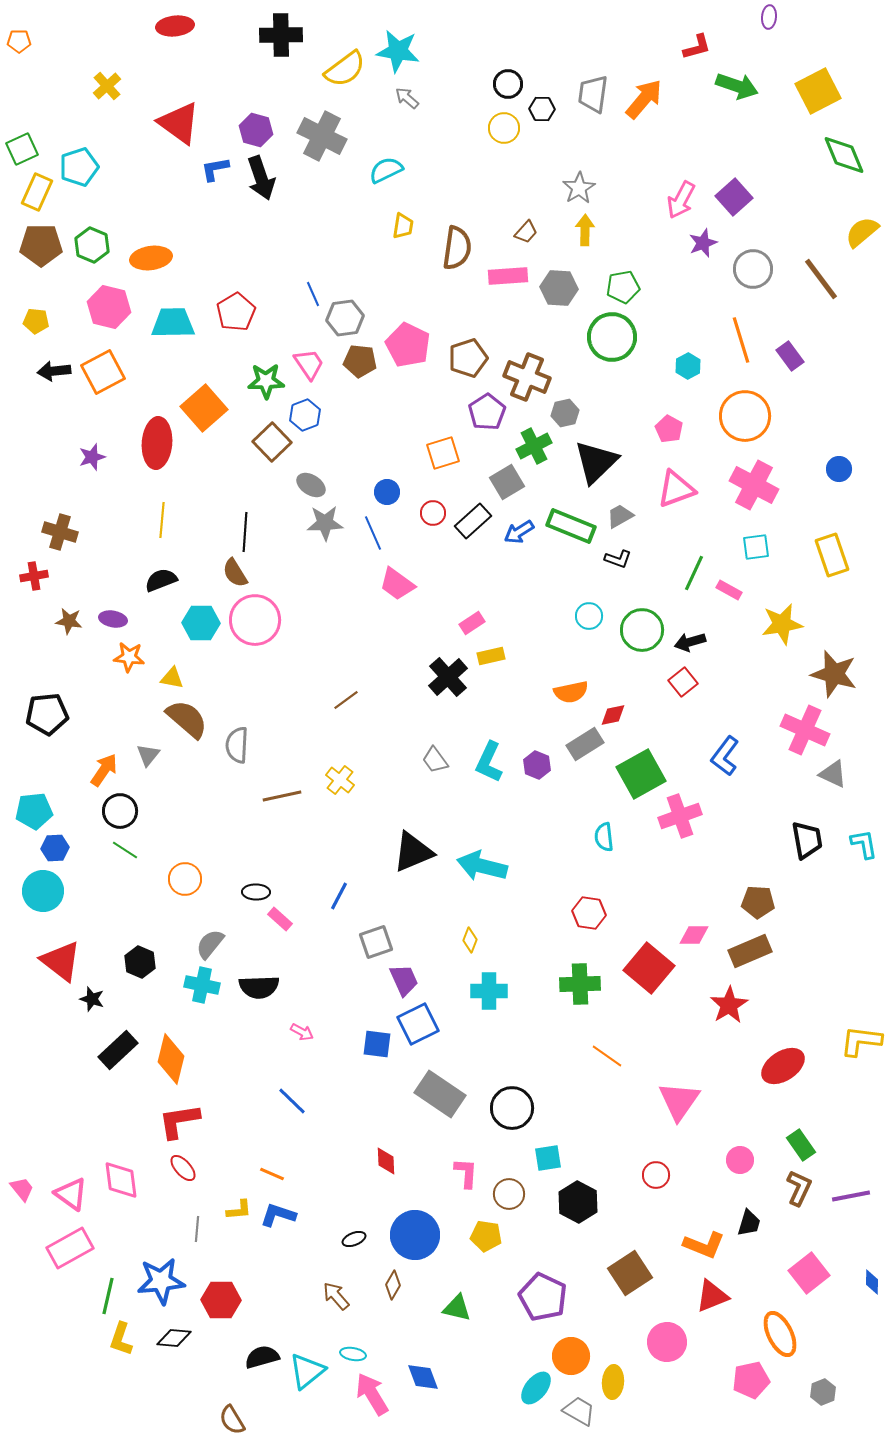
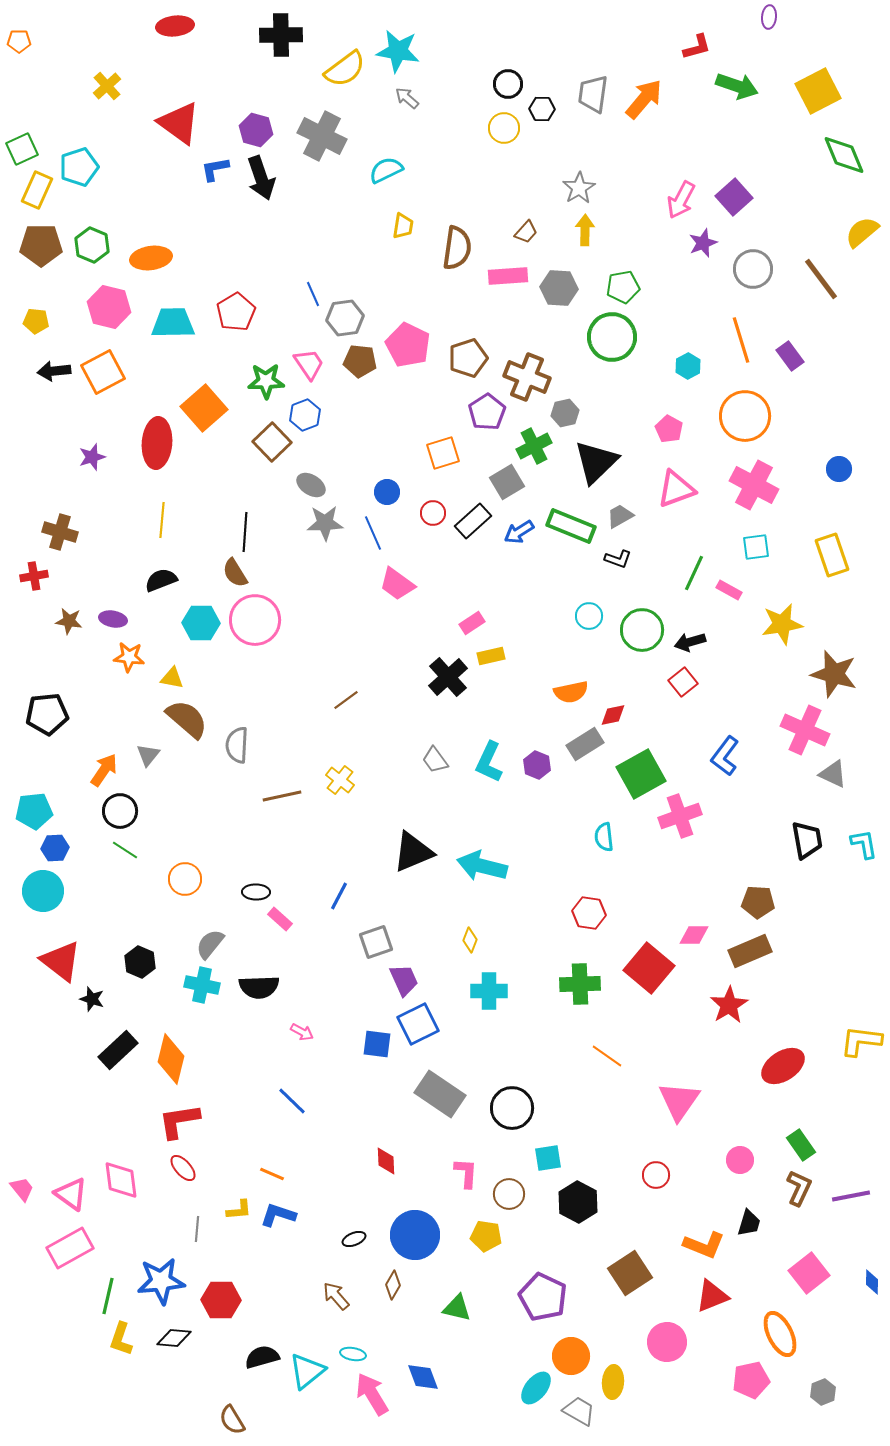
yellow rectangle at (37, 192): moved 2 px up
